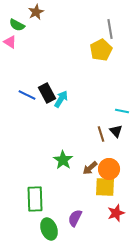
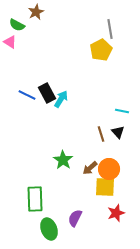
black triangle: moved 2 px right, 1 px down
